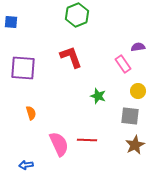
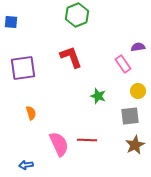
purple square: rotated 12 degrees counterclockwise
gray square: rotated 12 degrees counterclockwise
